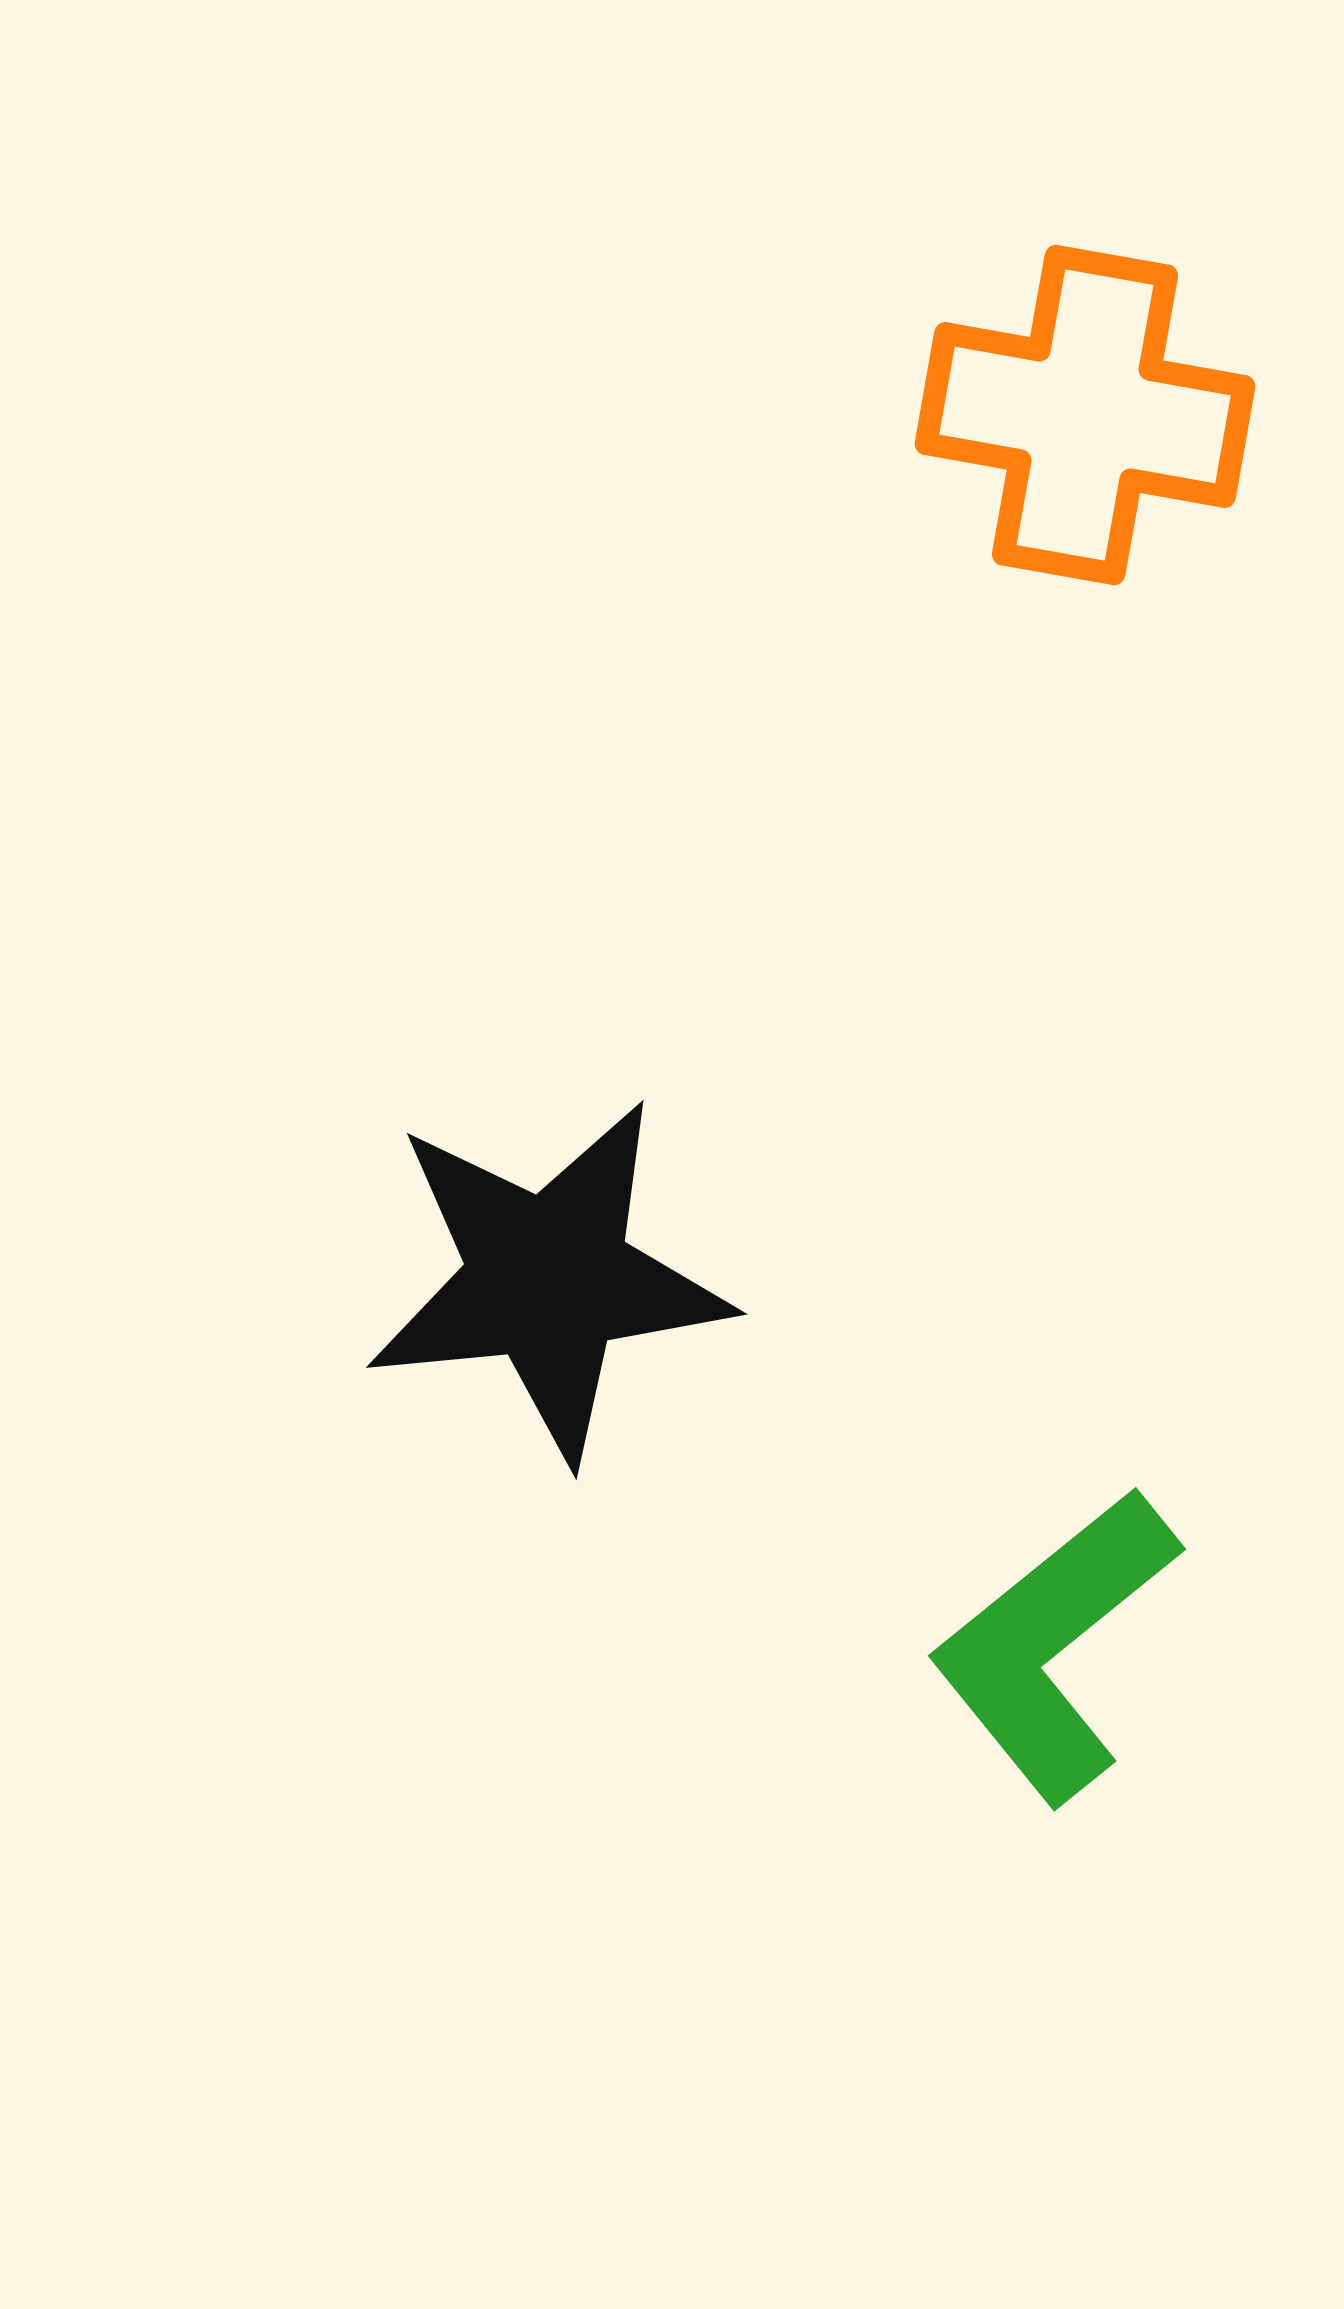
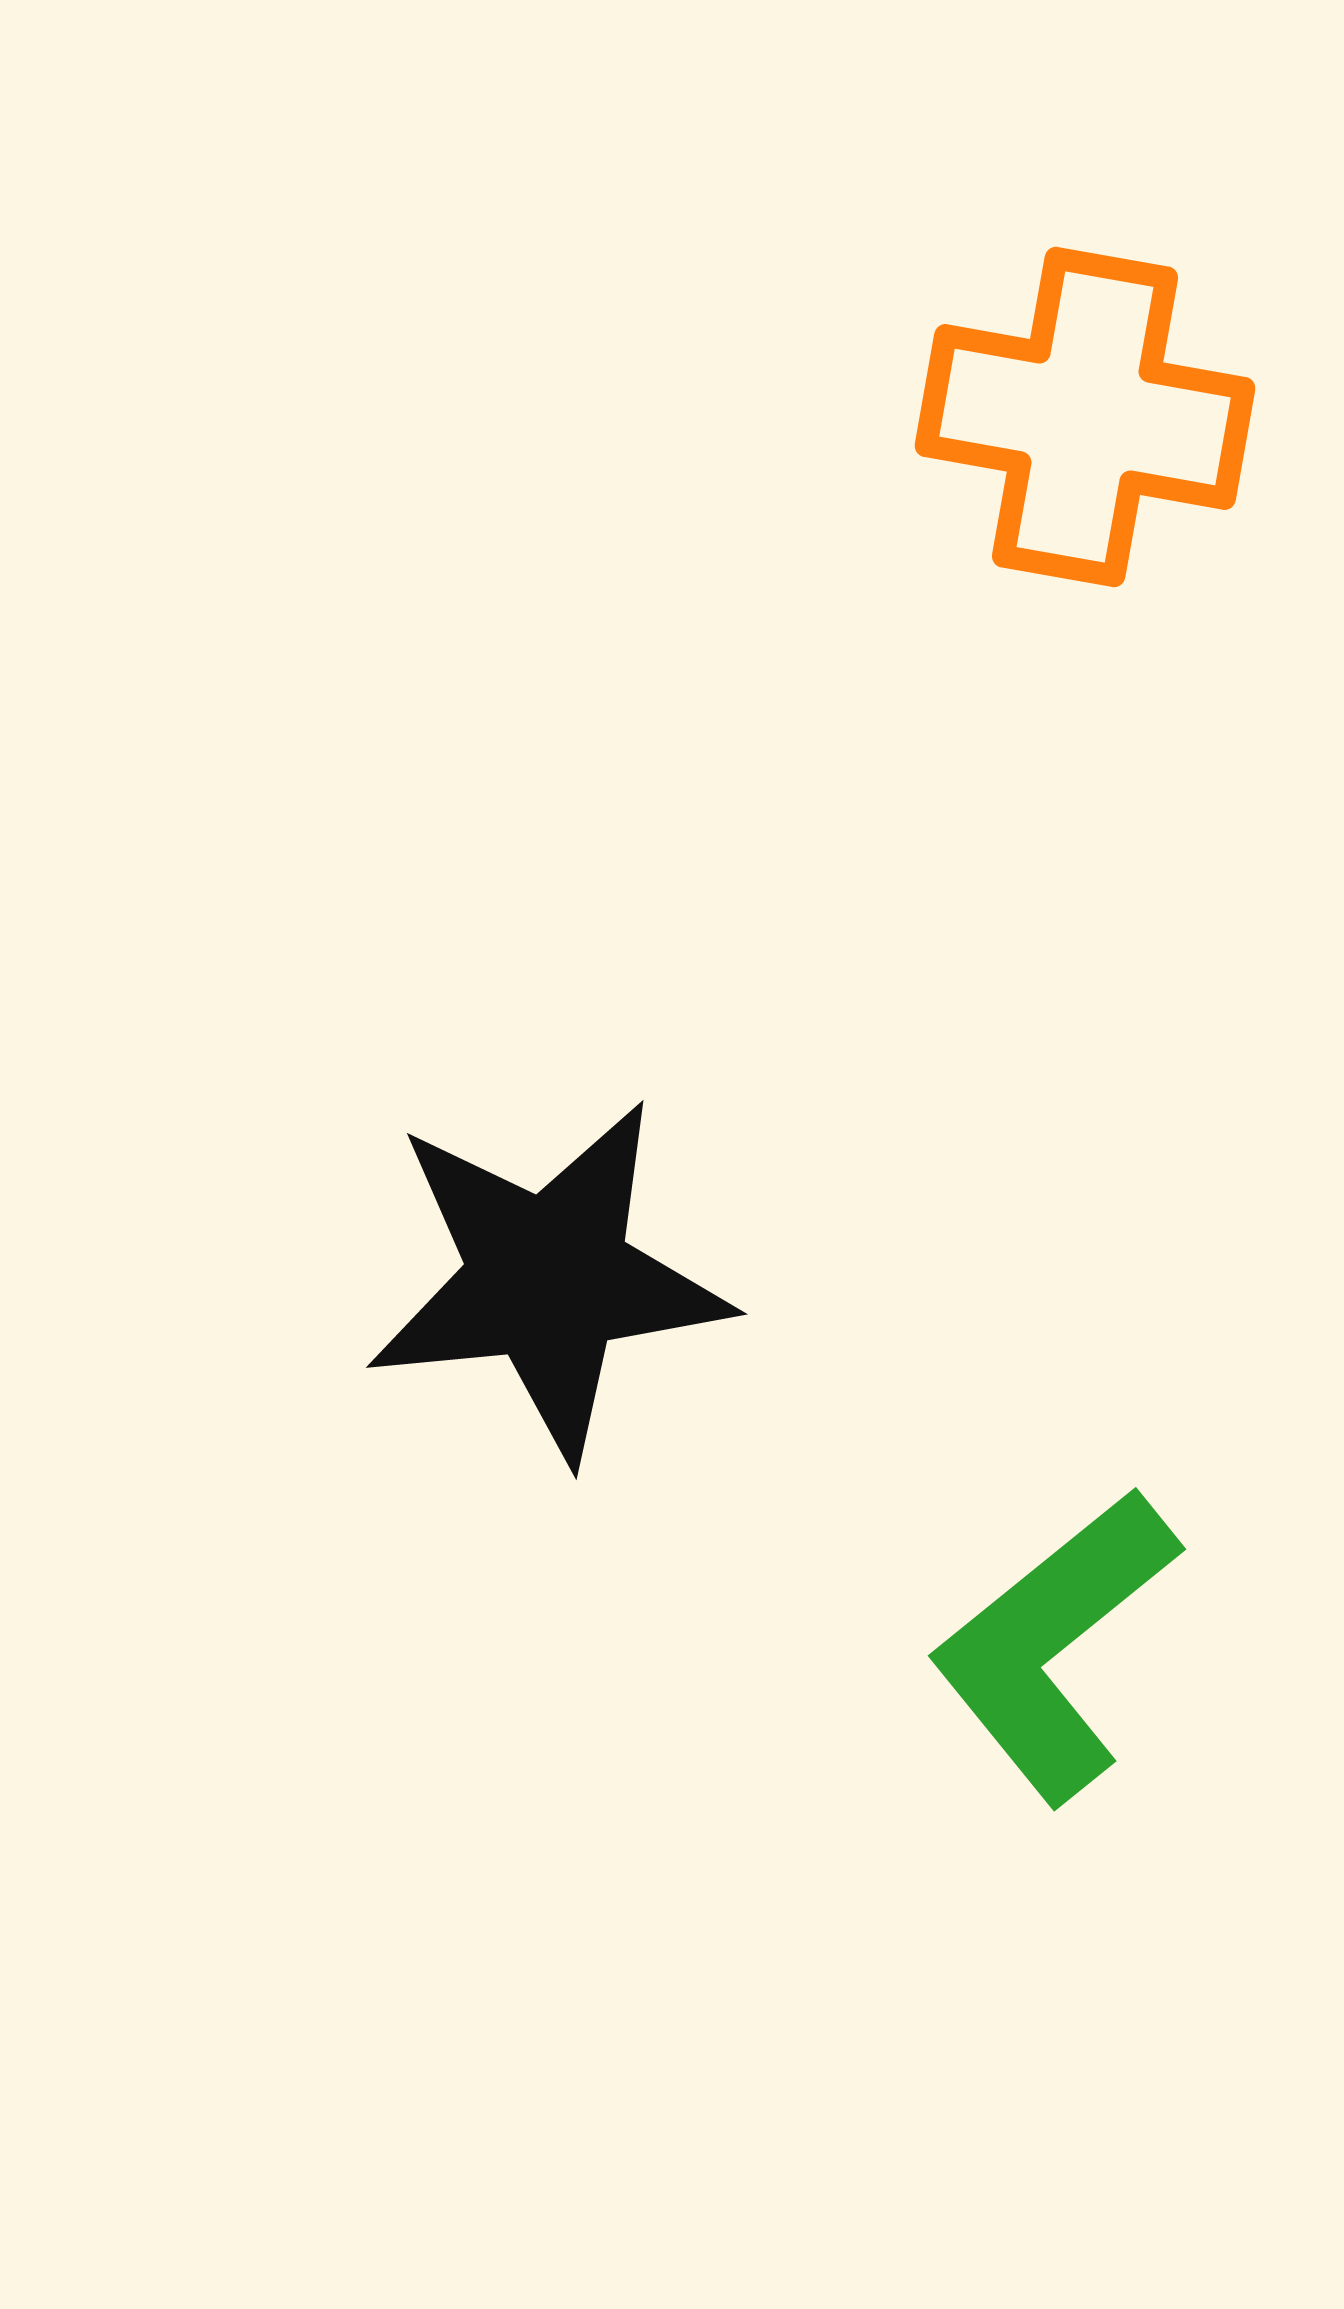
orange cross: moved 2 px down
